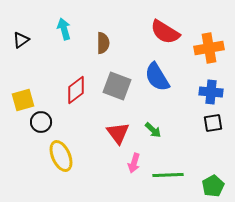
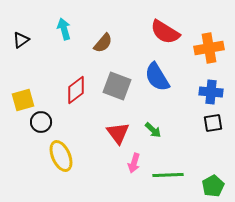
brown semicircle: rotated 40 degrees clockwise
